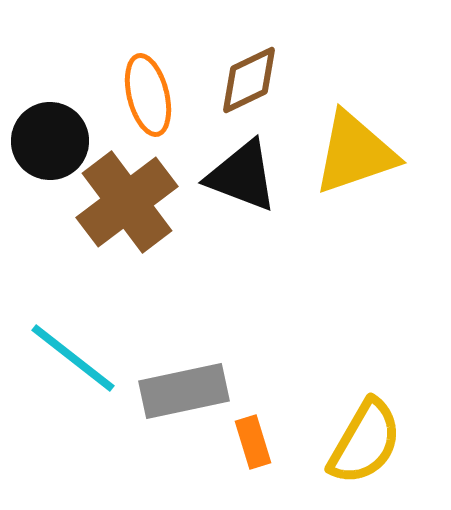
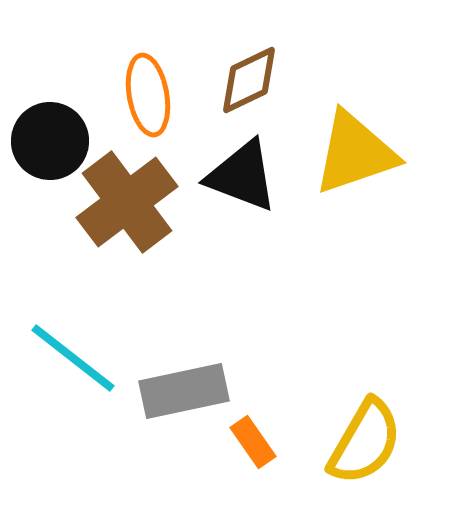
orange ellipse: rotated 4 degrees clockwise
orange rectangle: rotated 18 degrees counterclockwise
